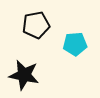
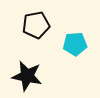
black star: moved 3 px right, 1 px down
